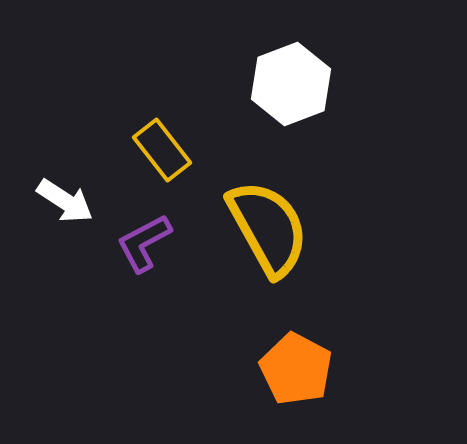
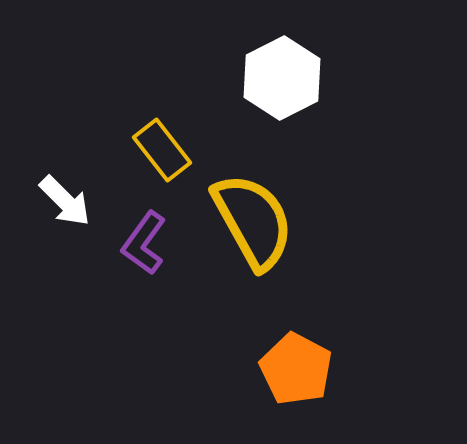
white hexagon: moved 9 px left, 6 px up; rotated 6 degrees counterclockwise
white arrow: rotated 12 degrees clockwise
yellow semicircle: moved 15 px left, 7 px up
purple L-shape: rotated 26 degrees counterclockwise
